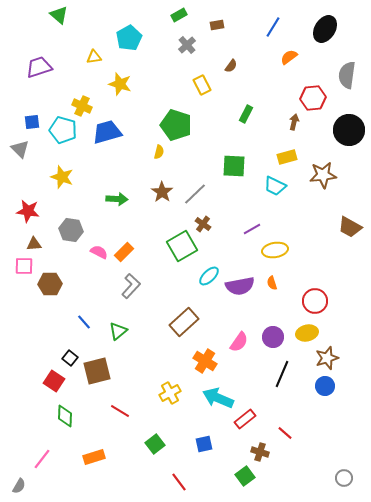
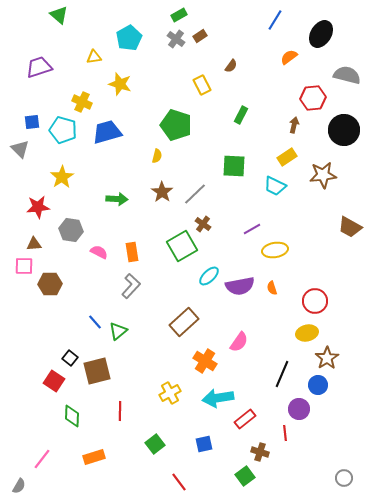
brown rectangle at (217, 25): moved 17 px left, 11 px down; rotated 24 degrees counterclockwise
blue line at (273, 27): moved 2 px right, 7 px up
black ellipse at (325, 29): moved 4 px left, 5 px down
gray cross at (187, 45): moved 11 px left, 6 px up; rotated 12 degrees counterclockwise
gray semicircle at (347, 75): rotated 96 degrees clockwise
yellow cross at (82, 106): moved 4 px up
green rectangle at (246, 114): moved 5 px left, 1 px down
brown arrow at (294, 122): moved 3 px down
black circle at (349, 130): moved 5 px left
yellow semicircle at (159, 152): moved 2 px left, 4 px down
yellow rectangle at (287, 157): rotated 18 degrees counterclockwise
yellow star at (62, 177): rotated 20 degrees clockwise
red star at (28, 211): moved 10 px right, 4 px up; rotated 15 degrees counterclockwise
orange rectangle at (124, 252): moved 8 px right; rotated 54 degrees counterclockwise
orange semicircle at (272, 283): moved 5 px down
blue line at (84, 322): moved 11 px right
purple circle at (273, 337): moved 26 px right, 72 px down
brown star at (327, 358): rotated 15 degrees counterclockwise
blue circle at (325, 386): moved 7 px left, 1 px up
cyan arrow at (218, 398): rotated 32 degrees counterclockwise
red line at (120, 411): rotated 60 degrees clockwise
green diamond at (65, 416): moved 7 px right
red line at (285, 433): rotated 42 degrees clockwise
